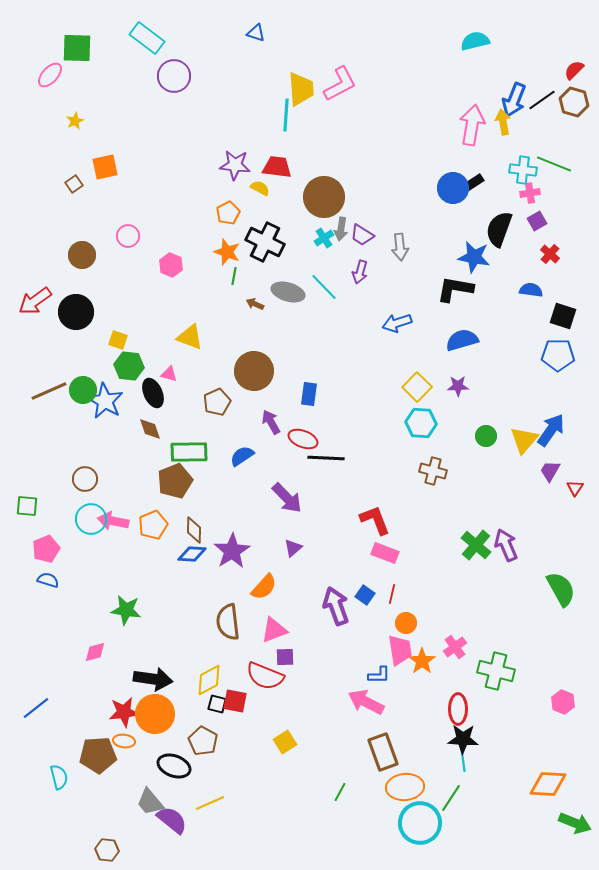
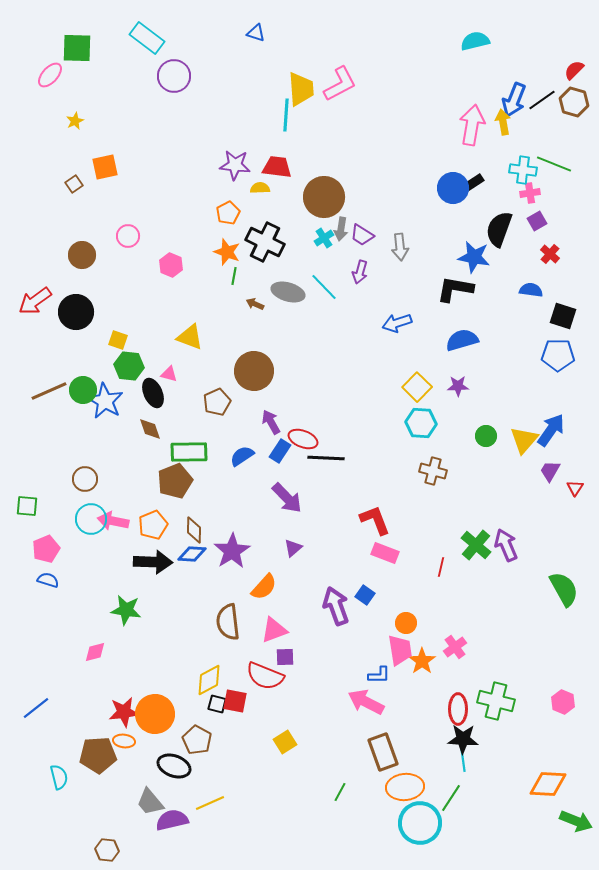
yellow semicircle at (260, 188): rotated 30 degrees counterclockwise
blue rectangle at (309, 394): moved 29 px left, 57 px down; rotated 25 degrees clockwise
green semicircle at (561, 589): moved 3 px right
red line at (392, 594): moved 49 px right, 27 px up
green cross at (496, 671): moved 30 px down
black arrow at (153, 679): moved 117 px up; rotated 6 degrees counterclockwise
brown pentagon at (203, 741): moved 6 px left, 1 px up
purple semicircle at (172, 820): rotated 52 degrees counterclockwise
green arrow at (575, 823): moved 1 px right, 2 px up
